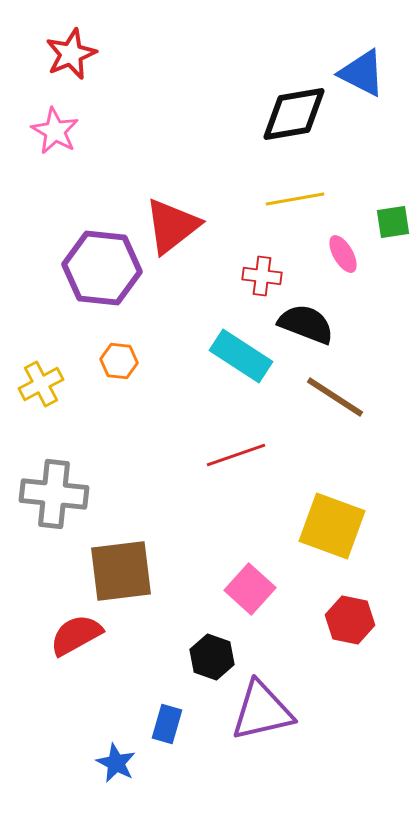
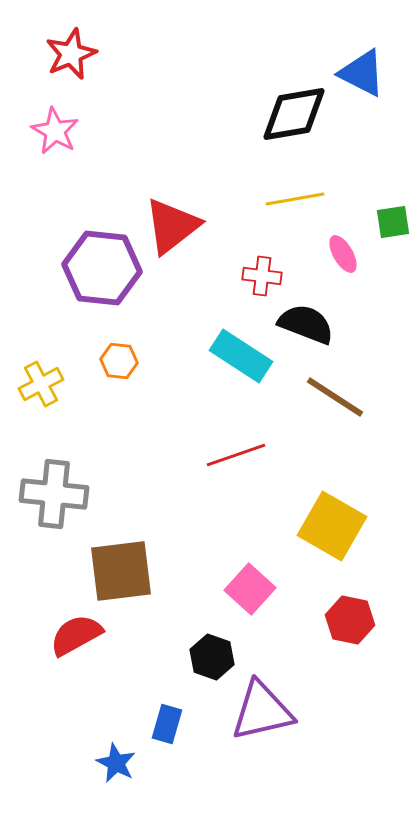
yellow square: rotated 10 degrees clockwise
